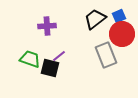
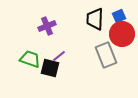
black trapezoid: rotated 50 degrees counterclockwise
purple cross: rotated 18 degrees counterclockwise
